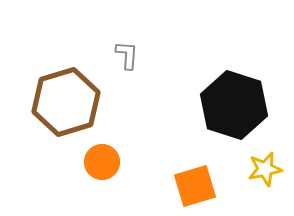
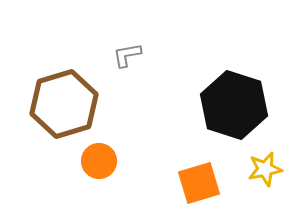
gray L-shape: rotated 104 degrees counterclockwise
brown hexagon: moved 2 px left, 2 px down
orange circle: moved 3 px left, 1 px up
orange square: moved 4 px right, 3 px up
